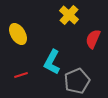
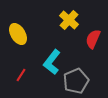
yellow cross: moved 5 px down
cyan L-shape: rotated 10 degrees clockwise
red line: rotated 40 degrees counterclockwise
gray pentagon: moved 1 px left
